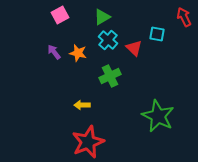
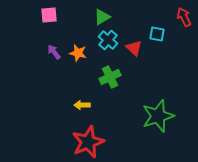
pink square: moved 11 px left; rotated 24 degrees clockwise
green cross: moved 1 px down
green star: rotated 28 degrees clockwise
